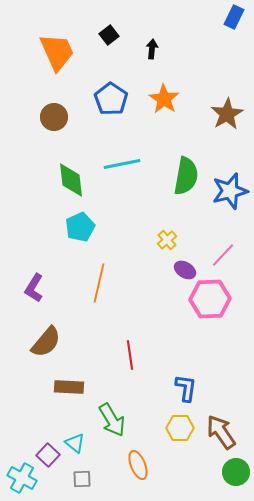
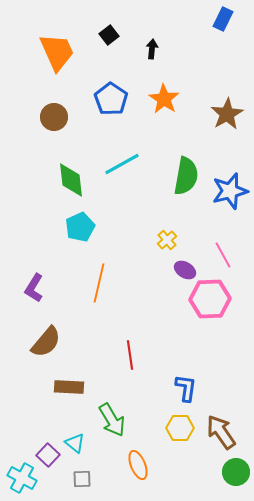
blue rectangle: moved 11 px left, 2 px down
cyan line: rotated 18 degrees counterclockwise
pink line: rotated 72 degrees counterclockwise
